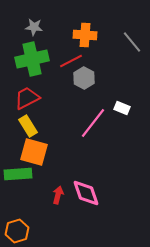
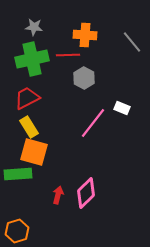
red line: moved 3 px left, 6 px up; rotated 25 degrees clockwise
yellow rectangle: moved 1 px right, 1 px down
pink diamond: rotated 64 degrees clockwise
